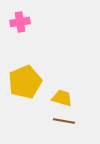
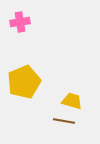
yellow pentagon: moved 1 px left
yellow trapezoid: moved 10 px right, 3 px down
